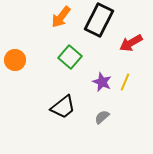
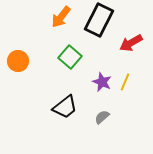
orange circle: moved 3 px right, 1 px down
black trapezoid: moved 2 px right
